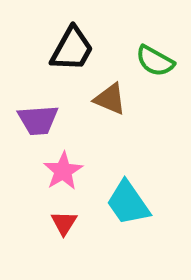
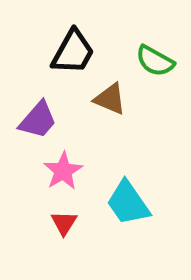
black trapezoid: moved 1 px right, 3 px down
purple trapezoid: rotated 45 degrees counterclockwise
